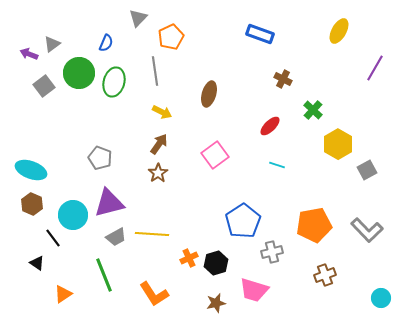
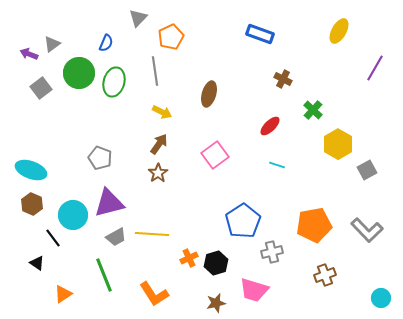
gray square at (44, 86): moved 3 px left, 2 px down
